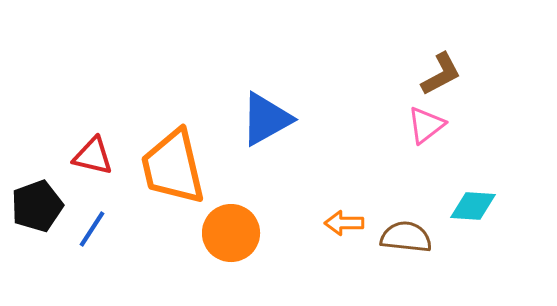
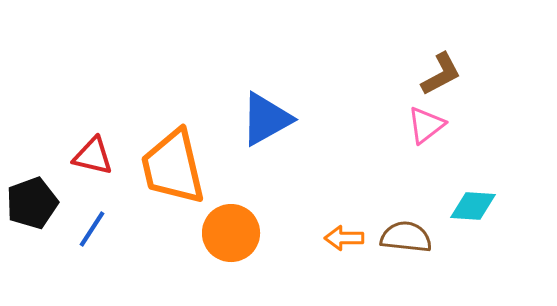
black pentagon: moved 5 px left, 3 px up
orange arrow: moved 15 px down
